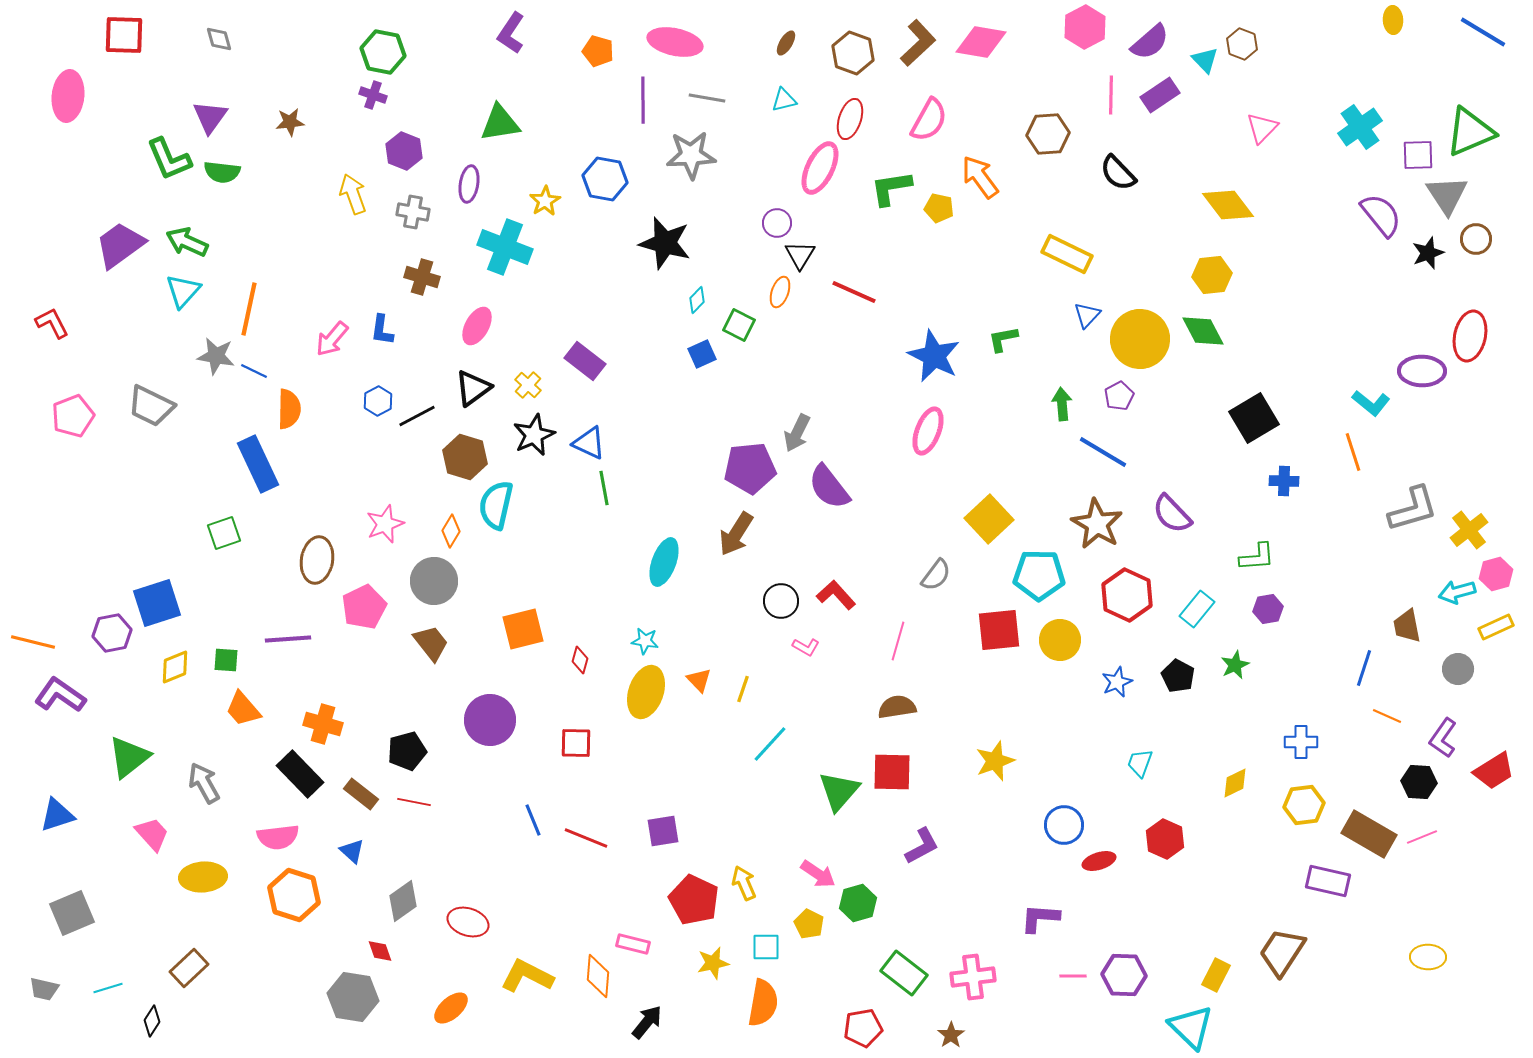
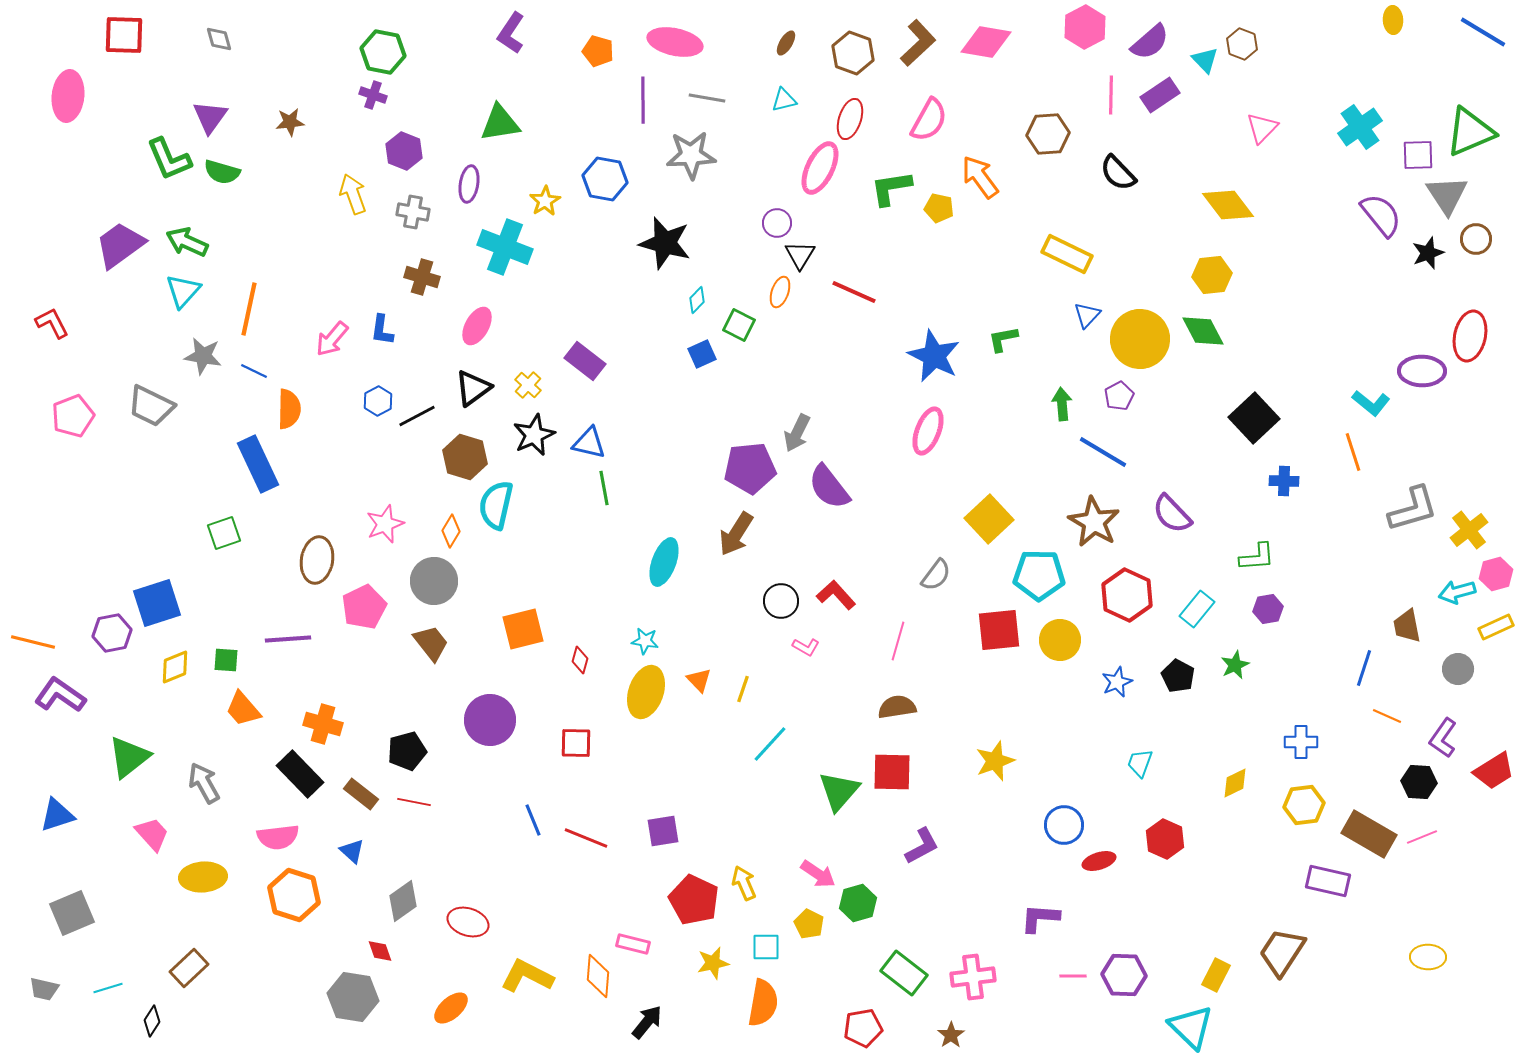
pink diamond at (981, 42): moved 5 px right
green semicircle at (222, 172): rotated 9 degrees clockwise
gray star at (216, 356): moved 13 px left
black square at (1254, 418): rotated 12 degrees counterclockwise
blue triangle at (589, 443): rotated 12 degrees counterclockwise
brown star at (1097, 524): moved 3 px left, 2 px up
